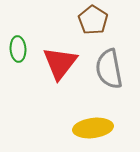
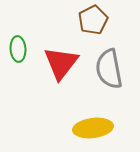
brown pentagon: rotated 12 degrees clockwise
red triangle: moved 1 px right
